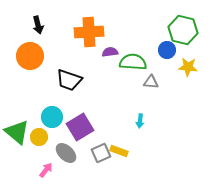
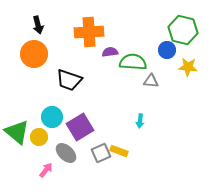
orange circle: moved 4 px right, 2 px up
gray triangle: moved 1 px up
